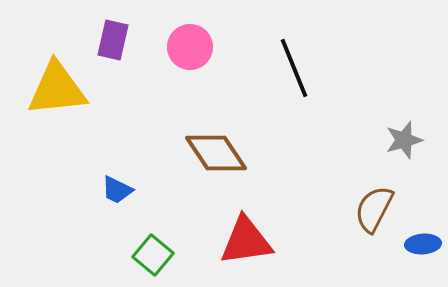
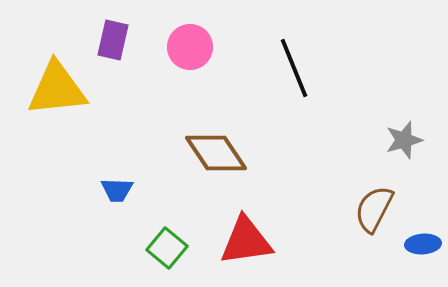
blue trapezoid: rotated 24 degrees counterclockwise
green square: moved 14 px right, 7 px up
